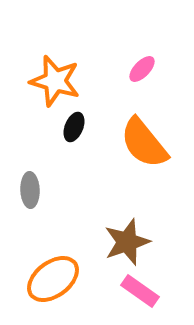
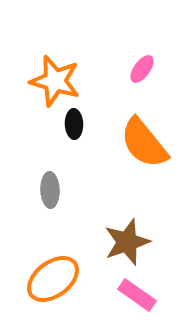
pink ellipse: rotated 8 degrees counterclockwise
black ellipse: moved 3 px up; rotated 24 degrees counterclockwise
gray ellipse: moved 20 px right
pink rectangle: moved 3 px left, 4 px down
